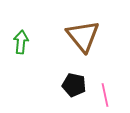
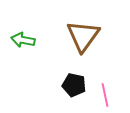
brown triangle: rotated 15 degrees clockwise
green arrow: moved 2 px right, 2 px up; rotated 85 degrees counterclockwise
